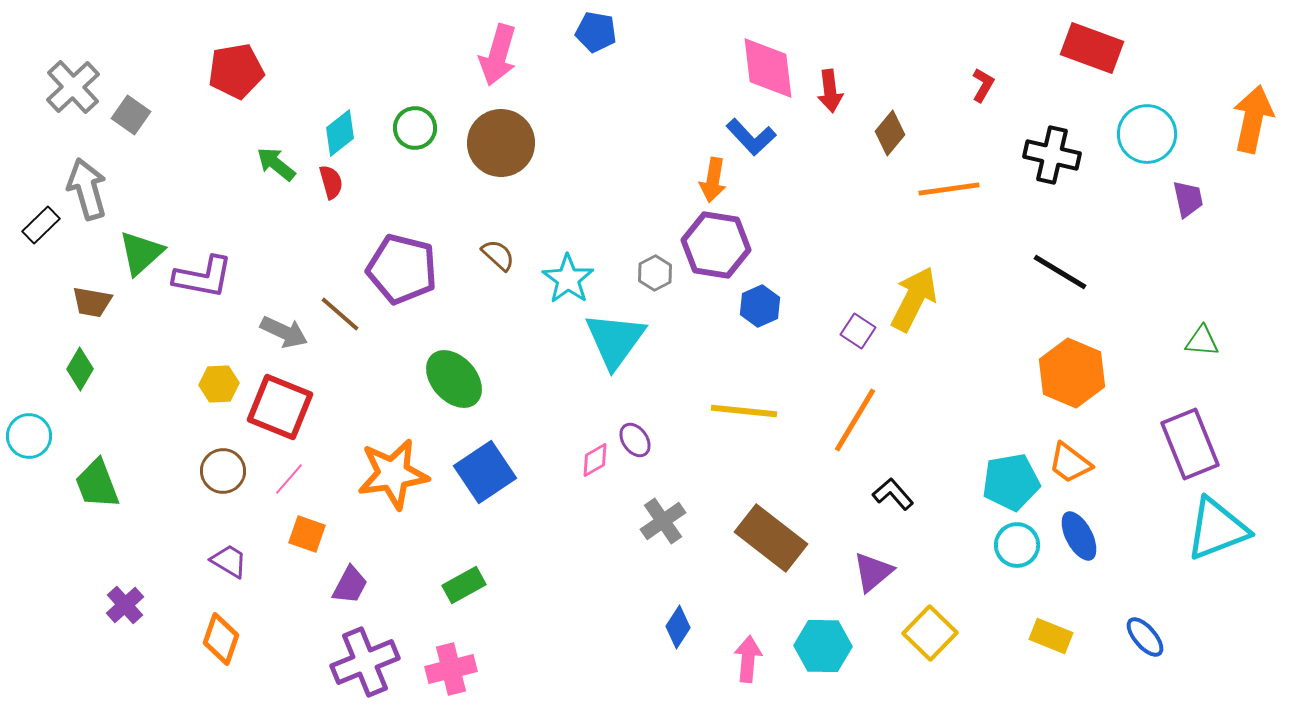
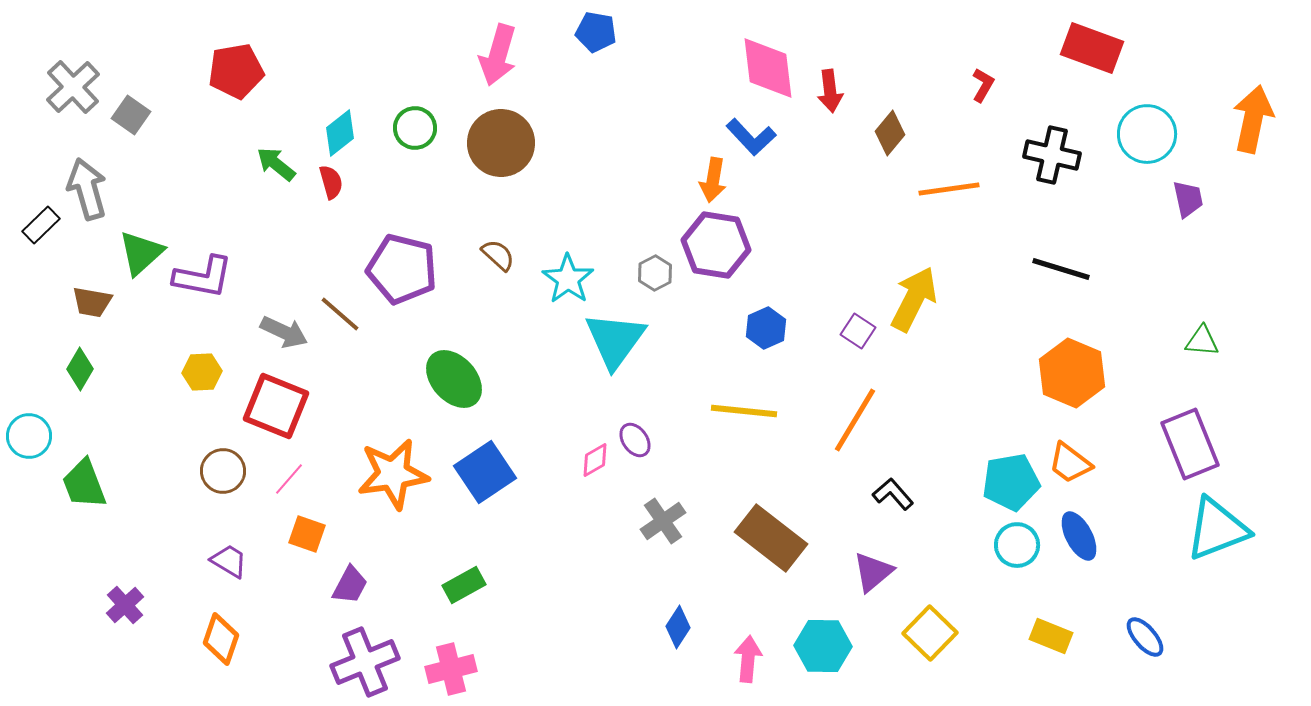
black line at (1060, 272): moved 1 px right, 3 px up; rotated 14 degrees counterclockwise
blue hexagon at (760, 306): moved 6 px right, 22 px down
yellow hexagon at (219, 384): moved 17 px left, 12 px up
red square at (280, 407): moved 4 px left, 1 px up
green trapezoid at (97, 484): moved 13 px left
